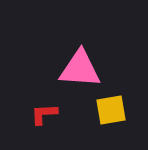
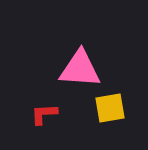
yellow square: moved 1 px left, 2 px up
